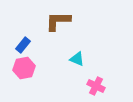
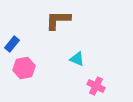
brown L-shape: moved 1 px up
blue rectangle: moved 11 px left, 1 px up
